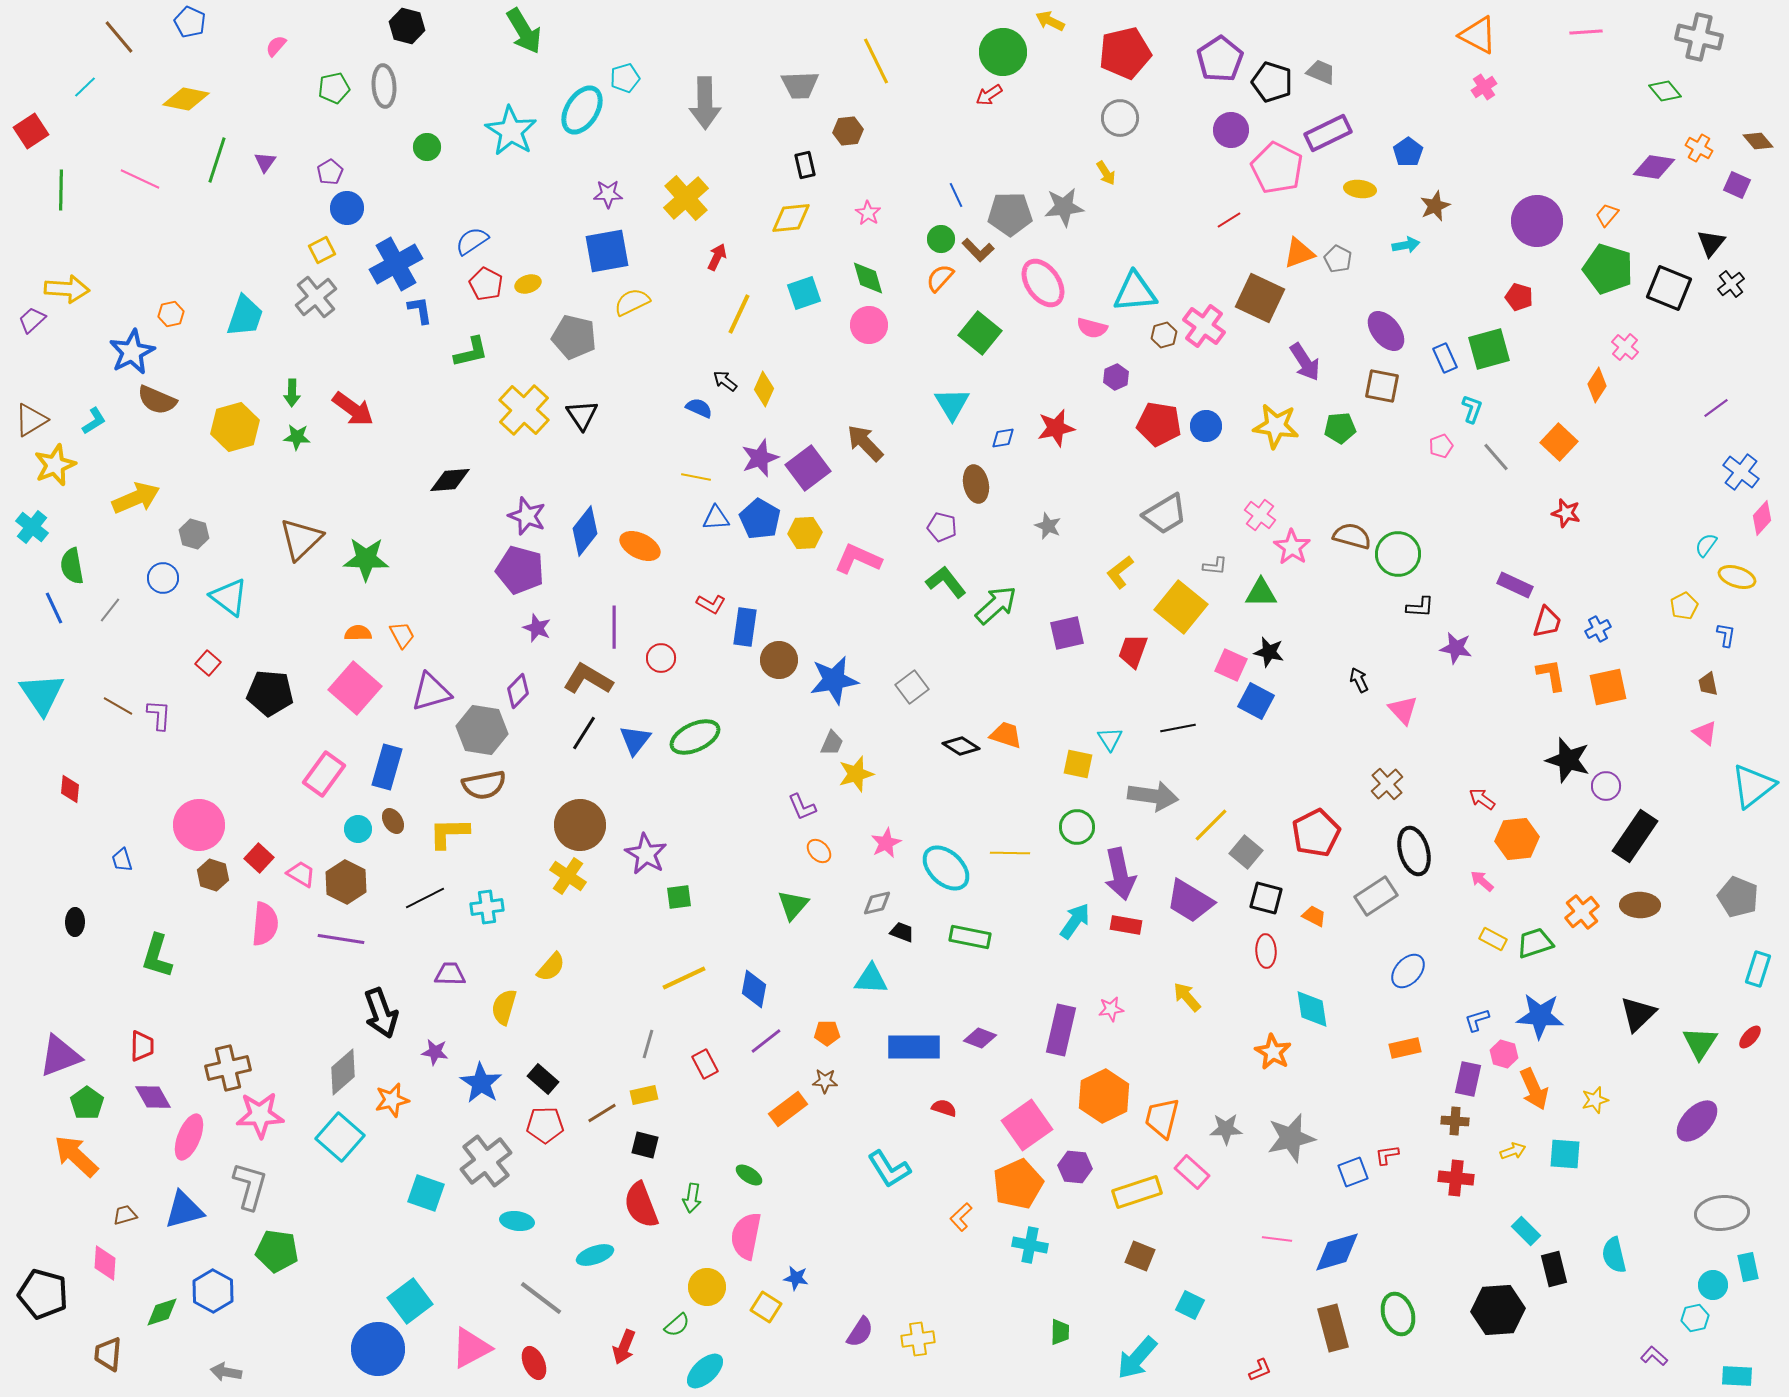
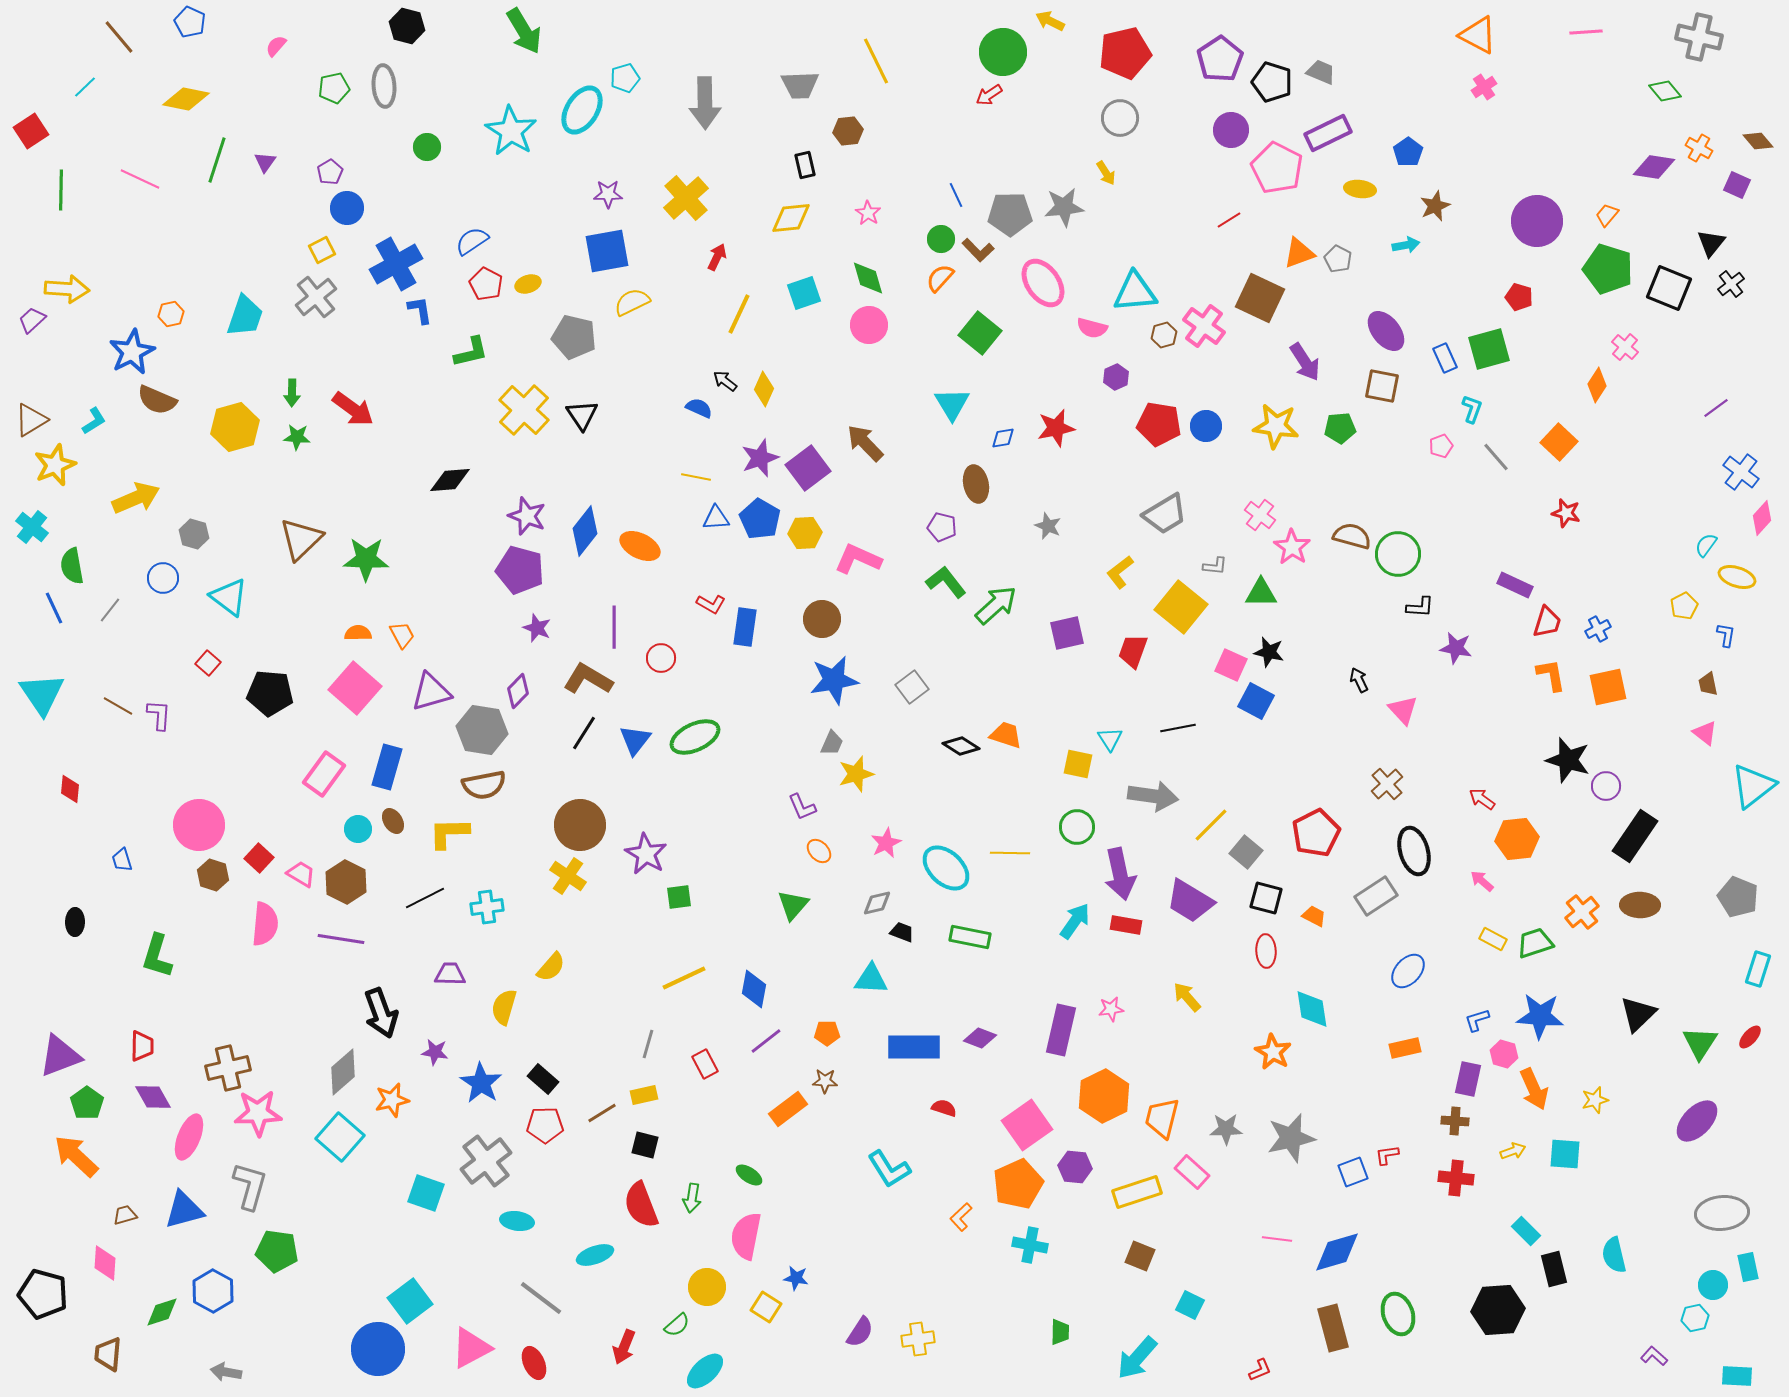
brown circle at (779, 660): moved 43 px right, 41 px up
pink star at (260, 1115): moved 2 px left, 2 px up
